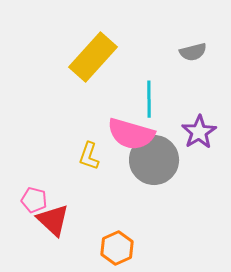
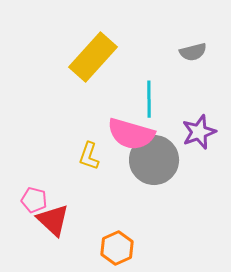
purple star: rotated 12 degrees clockwise
